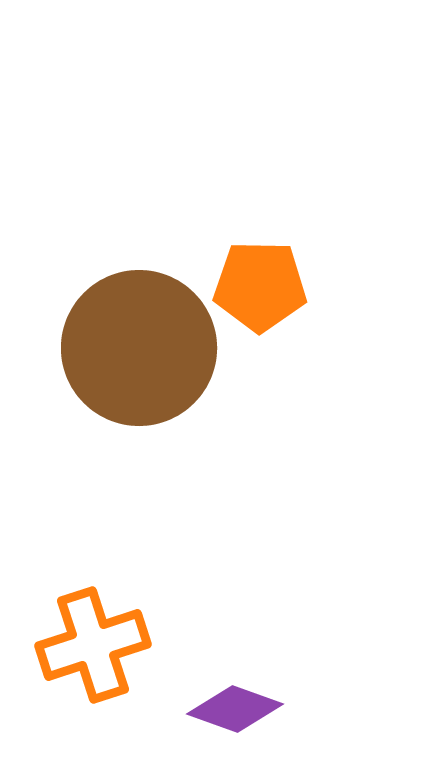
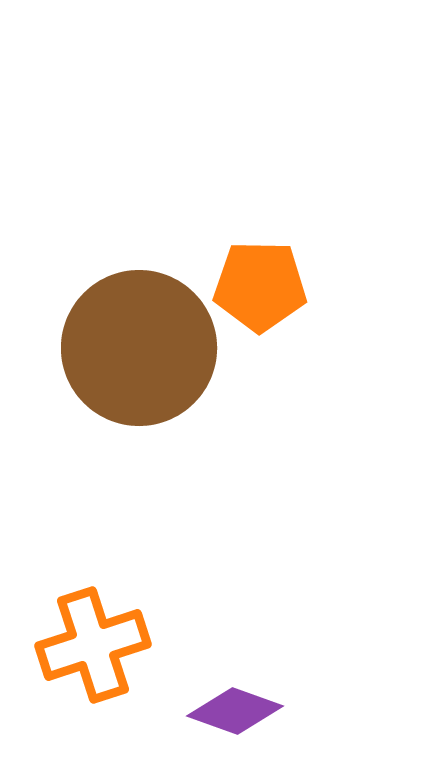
purple diamond: moved 2 px down
